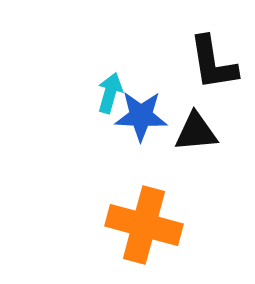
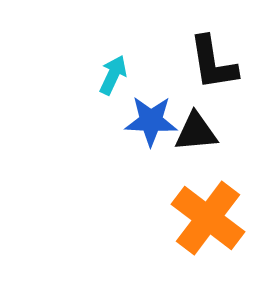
cyan arrow: moved 3 px right, 18 px up; rotated 9 degrees clockwise
blue star: moved 10 px right, 5 px down
orange cross: moved 64 px right, 7 px up; rotated 22 degrees clockwise
